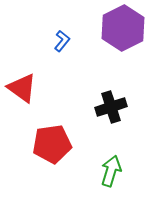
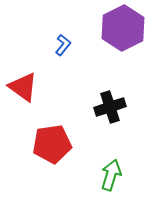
blue L-shape: moved 1 px right, 4 px down
red triangle: moved 1 px right, 1 px up
black cross: moved 1 px left
green arrow: moved 4 px down
